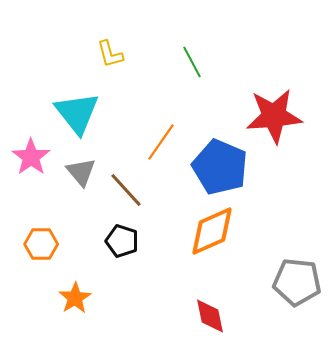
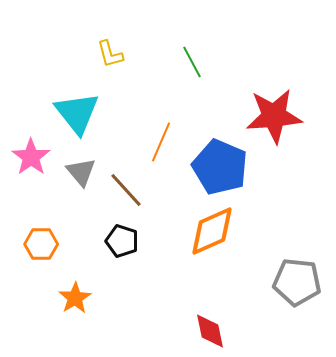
orange line: rotated 12 degrees counterclockwise
red diamond: moved 15 px down
